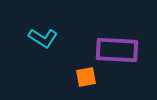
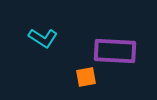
purple rectangle: moved 2 px left, 1 px down
